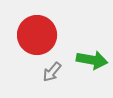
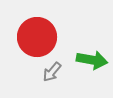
red circle: moved 2 px down
